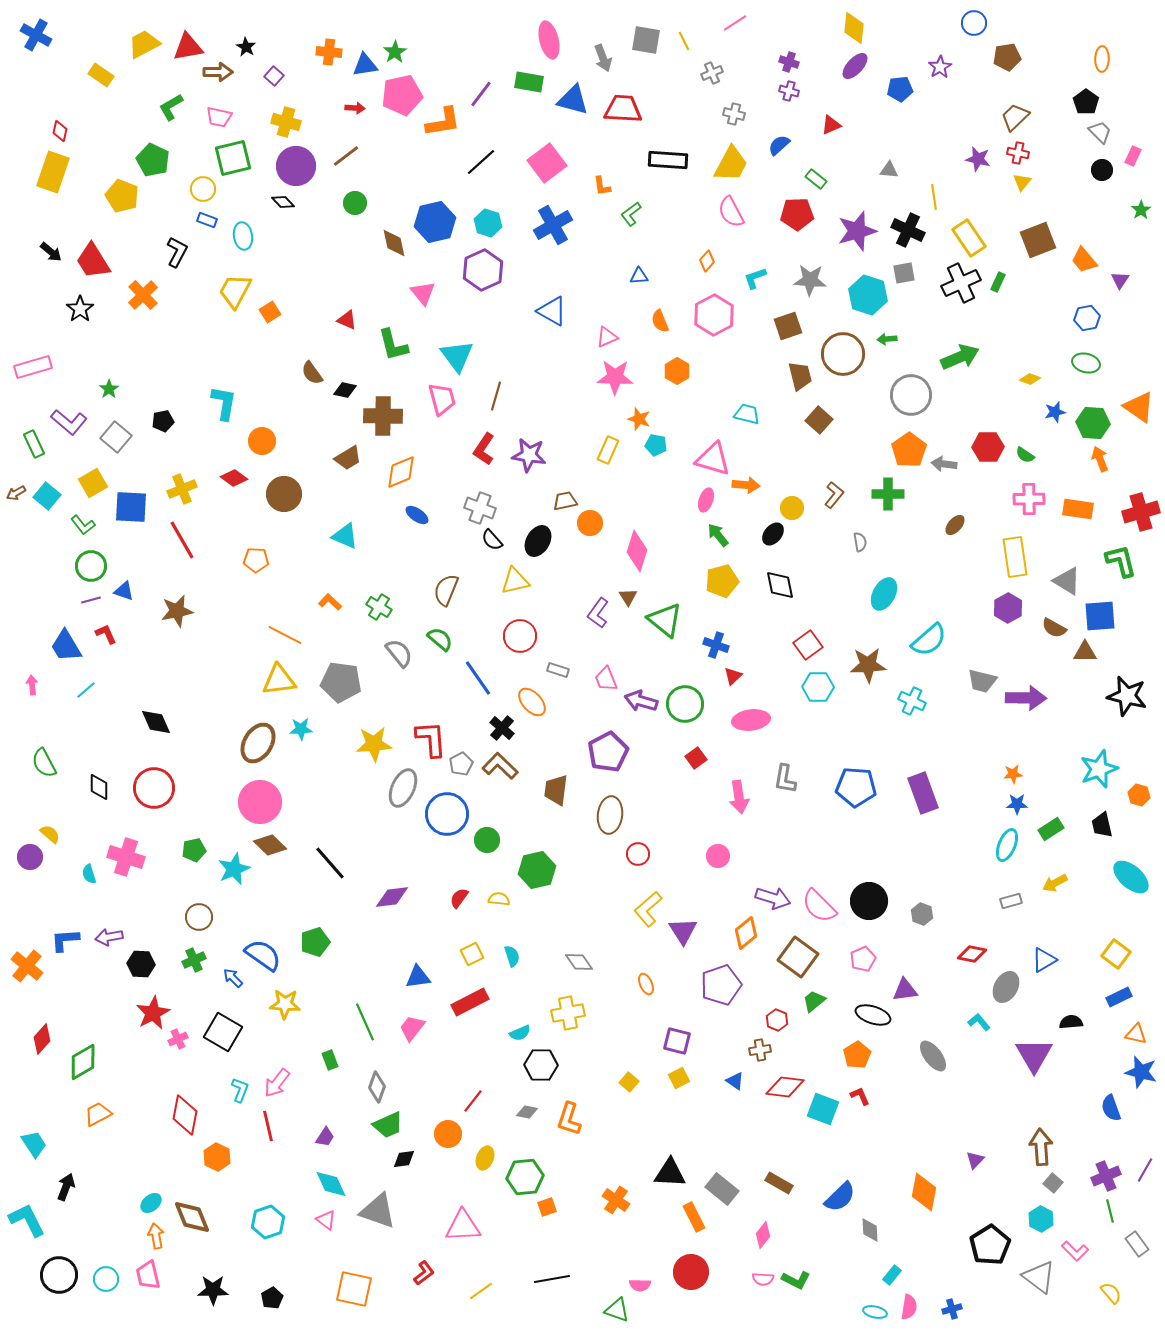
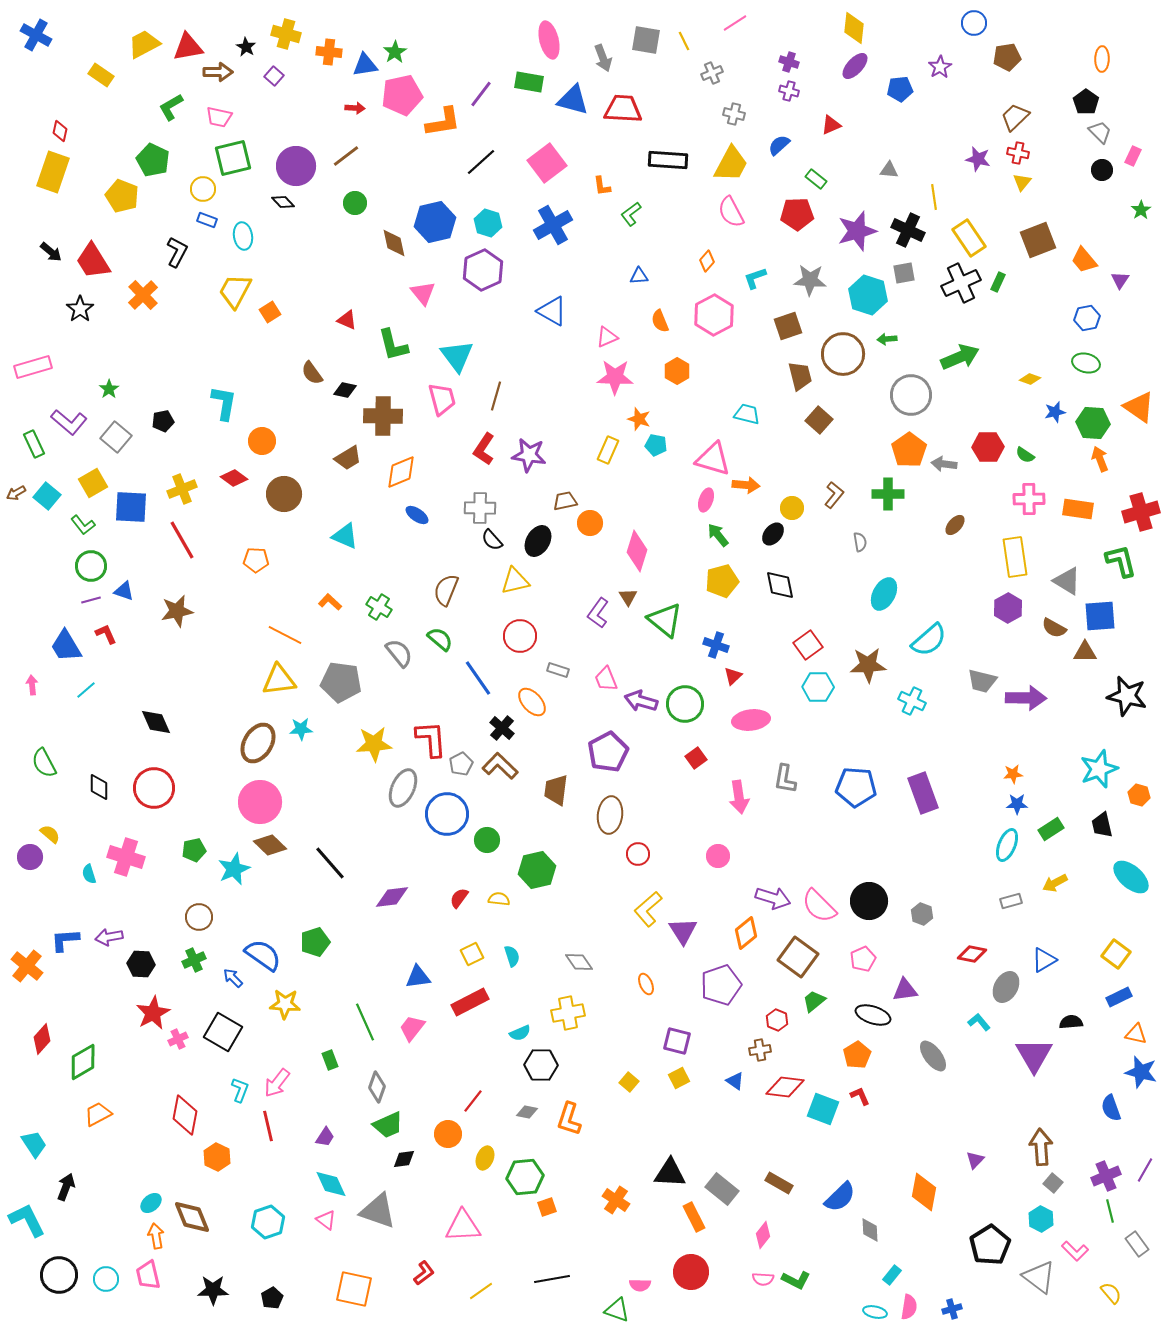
yellow cross at (286, 122): moved 88 px up
gray cross at (480, 508): rotated 20 degrees counterclockwise
